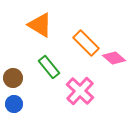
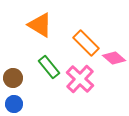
pink cross: moved 12 px up
